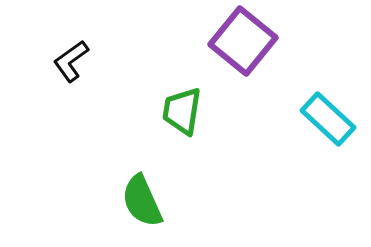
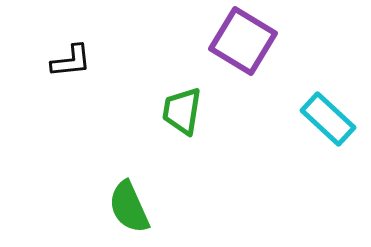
purple square: rotated 8 degrees counterclockwise
black L-shape: rotated 150 degrees counterclockwise
green semicircle: moved 13 px left, 6 px down
